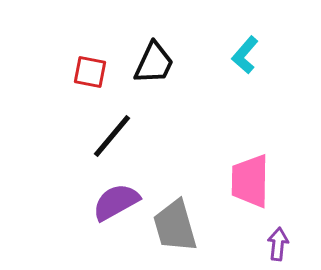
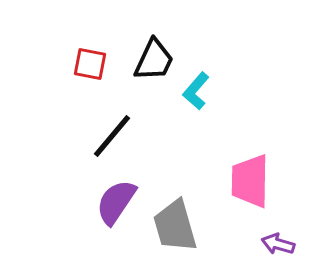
cyan L-shape: moved 49 px left, 36 px down
black trapezoid: moved 3 px up
red square: moved 8 px up
purple semicircle: rotated 27 degrees counterclockwise
purple arrow: rotated 80 degrees counterclockwise
